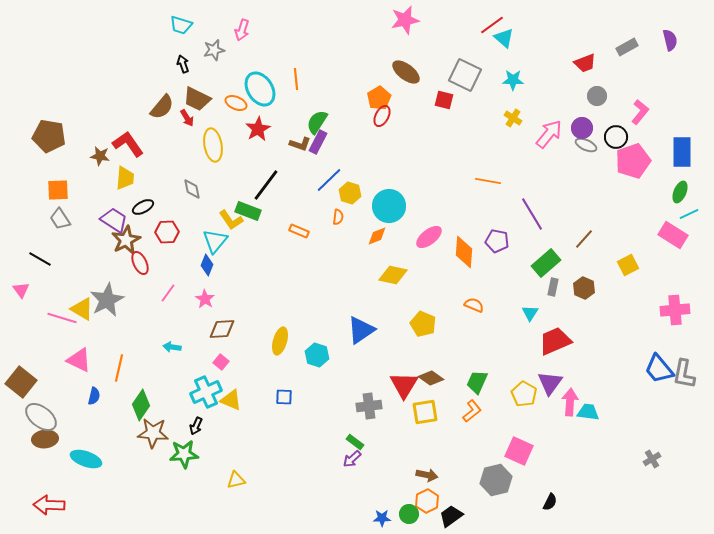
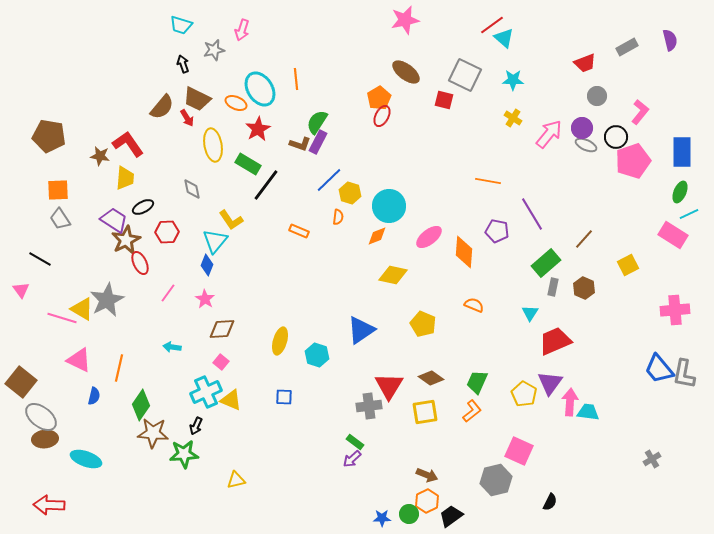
green rectangle at (248, 211): moved 47 px up; rotated 10 degrees clockwise
purple pentagon at (497, 241): moved 10 px up
red triangle at (404, 385): moved 15 px left, 1 px down
brown arrow at (427, 475): rotated 10 degrees clockwise
